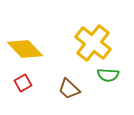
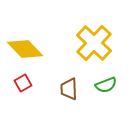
yellow cross: moved 1 px right; rotated 6 degrees clockwise
green semicircle: moved 2 px left, 10 px down; rotated 25 degrees counterclockwise
brown trapezoid: rotated 45 degrees clockwise
